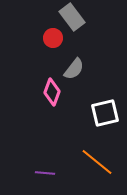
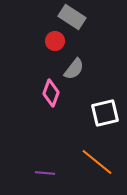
gray rectangle: rotated 20 degrees counterclockwise
red circle: moved 2 px right, 3 px down
pink diamond: moved 1 px left, 1 px down
